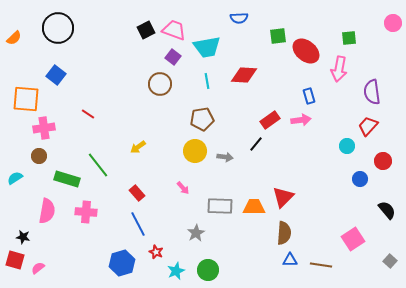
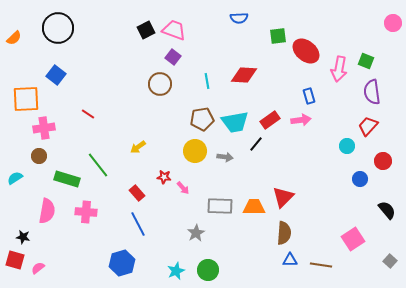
green square at (349, 38): moved 17 px right, 23 px down; rotated 28 degrees clockwise
cyan trapezoid at (207, 47): moved 28 px right, 75 px down
orange square at (26, 99): rotated 8 degrees counterclockwise
red star at (156, 252): moved 8 px right, 75 px up; rotated 16 degrees counterclockwise
